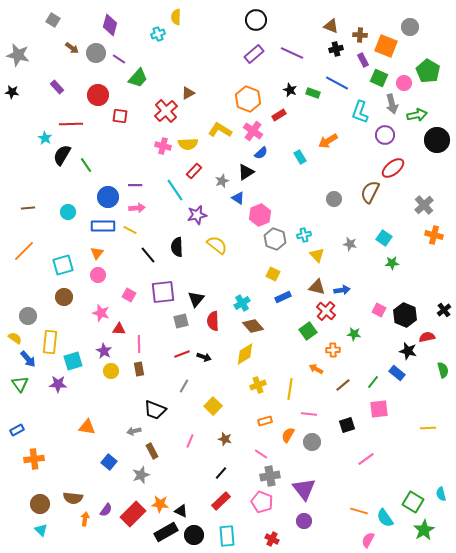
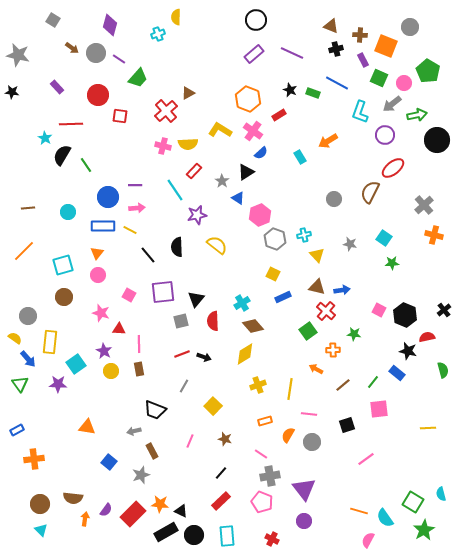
gray arrow at (392, 104): rotated 66 degrees clockwise
gray star at (222, 181): rotated 16 degrees counterclockwise
cyan square at (73, 361): moved 3 px right, 3 px down; rotated 18 degrees counterclockwise
